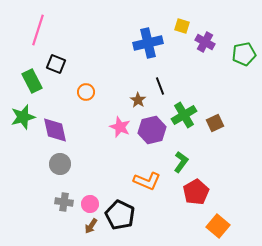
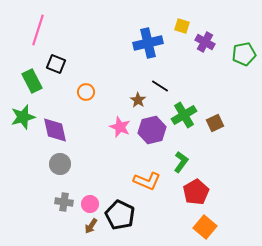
black line: rotated 36 degrees counterclockwise
orange square: moved 13 px left, 1 px down
